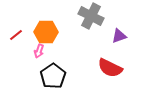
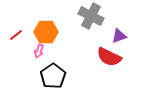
red semicircle: moved 1 px left, 11 px up
